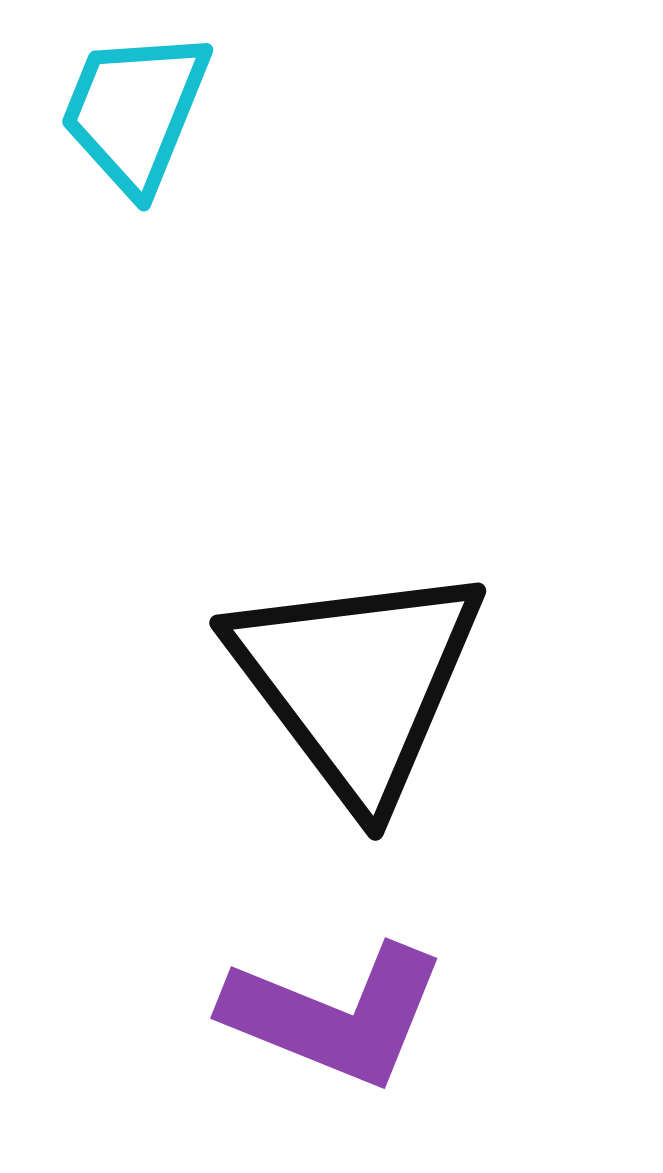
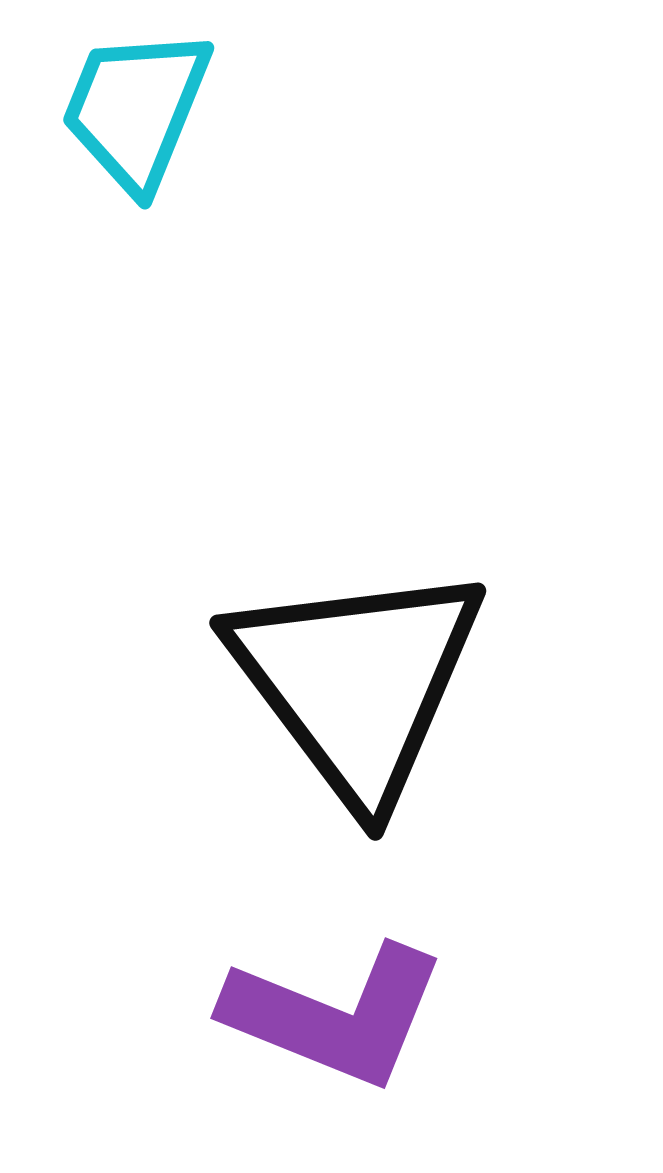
cyan trapezoid: moved 1 px right, 2 px up
